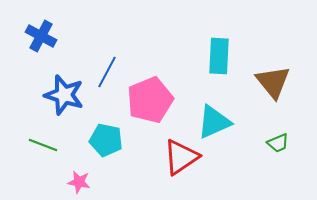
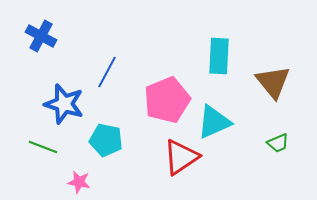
blue star: moved 9 px down
pink pentagon: moved 17 px right
green line: moved 2 px down
